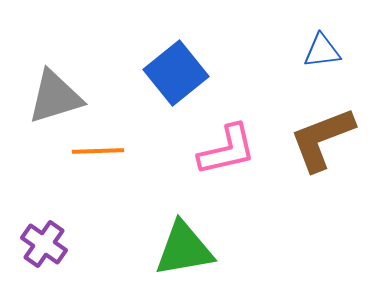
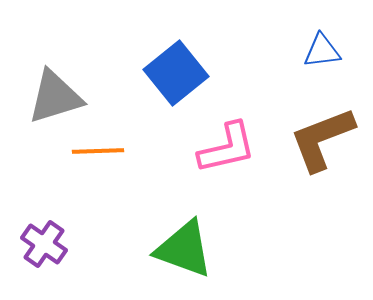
pink L-shape: moved 2 px up
green triangle: rotated 30 degrees clockwise
